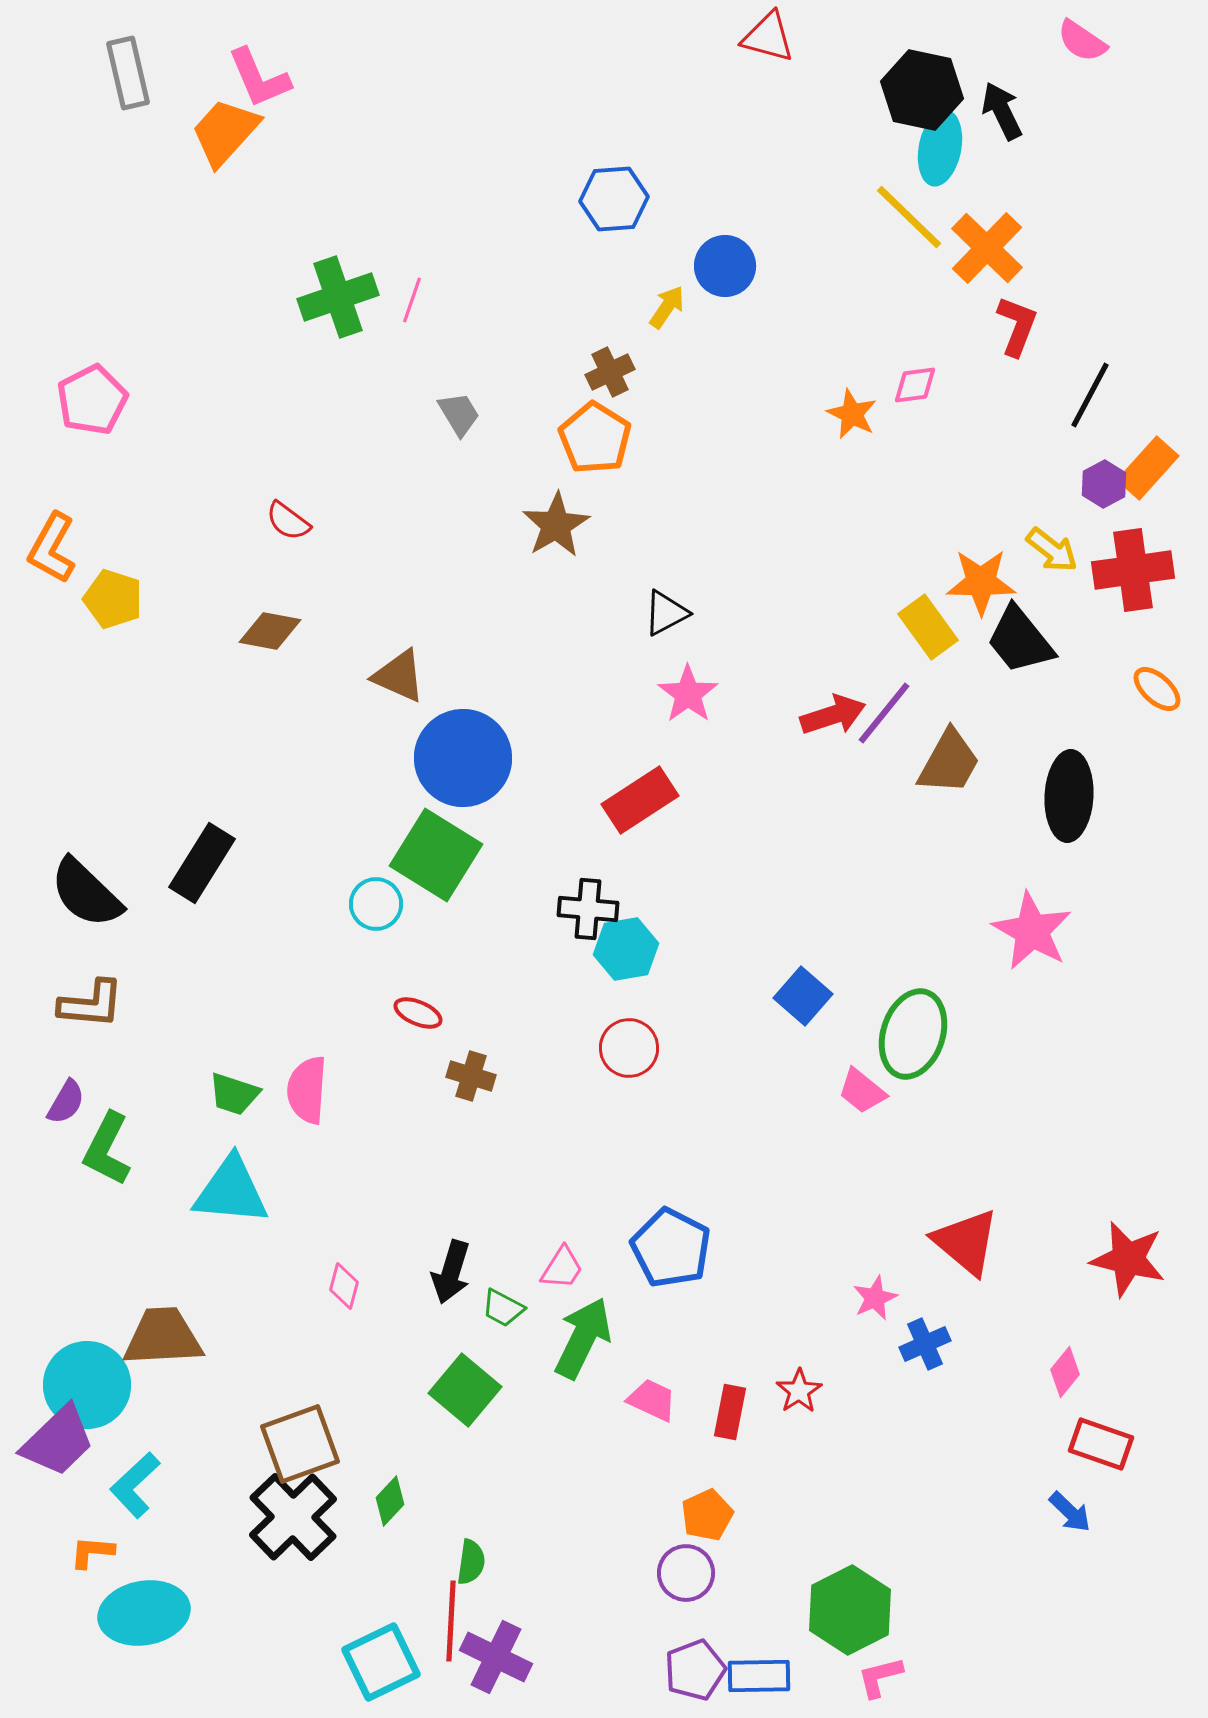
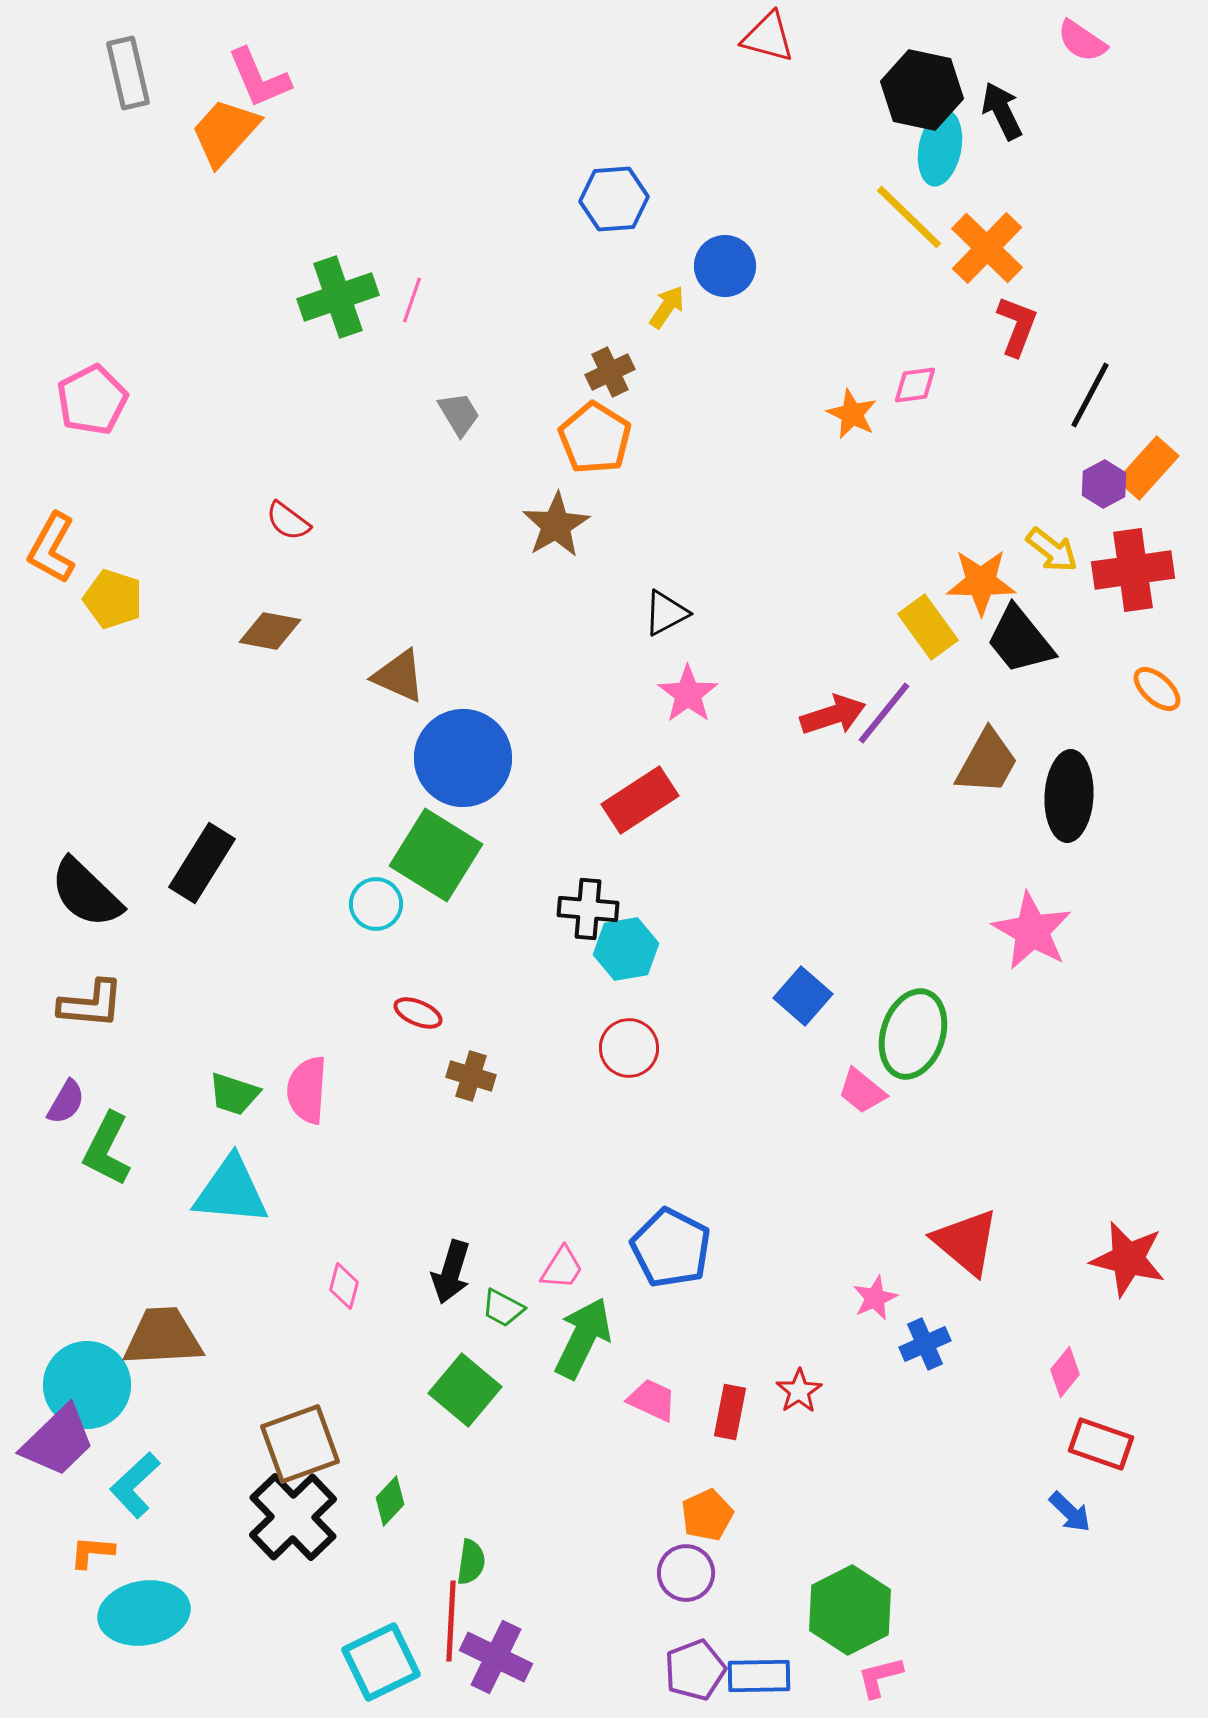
brown trapezoid at (949, 762): moved 38 px right
